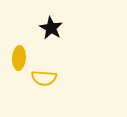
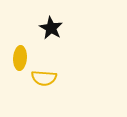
yellow ellipse: moved 1 px right
